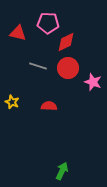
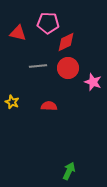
gray line: rotated 24 degrees counterclockwise
green arrow: moved 7 px right
